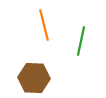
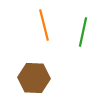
green line: moved 2 px right, 9 px up
